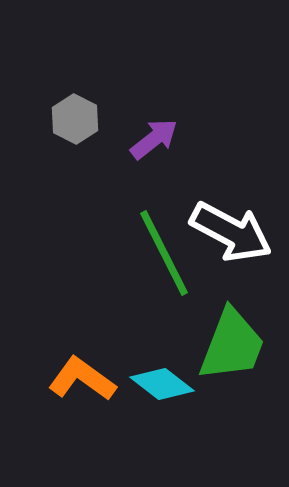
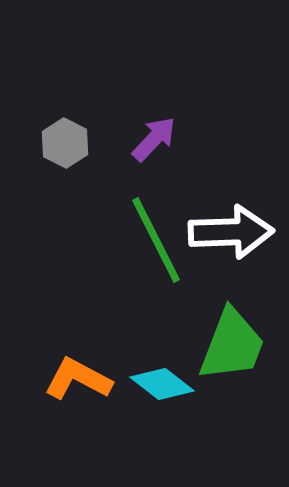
gray hexagon: moved 10 px left, 24 px down
purple arrow: rotated 9 degrees counterclockwise
white arrow: rotated 30 degrees counterclockwise
green line: moved 8 px left, 13 px up
orange L-shape: moved 4 px left; rotated 8 degrees counterclockwise
